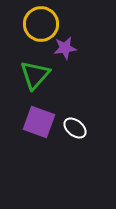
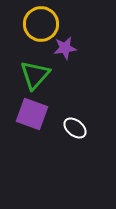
purple square: moved 7 px left, 8 px up
